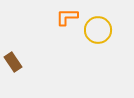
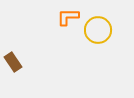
orange L-shape: moved 1 px right
